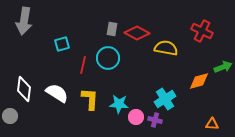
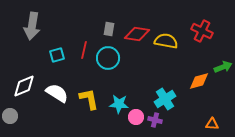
gray arrow: moved 8 px right, 5 px down
gray rectangle: moved 3 px left
red diamond: moved 1 px down; rotated 20 degrees counterclockwise
cyan square: moved 5 px left, 11 px down
yellow semicircle: moved 7 px up
red line: moved 1 px right, 15 px up
white diamond: moved 3 px up; rotated 60 degrees clockwise
yellow L-shape: moved 1 px left; rotated 15 degrees counterclockwise
